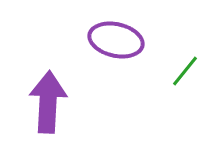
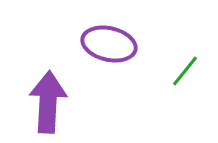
purple ellipse: moved 7 px left, 4 px down
